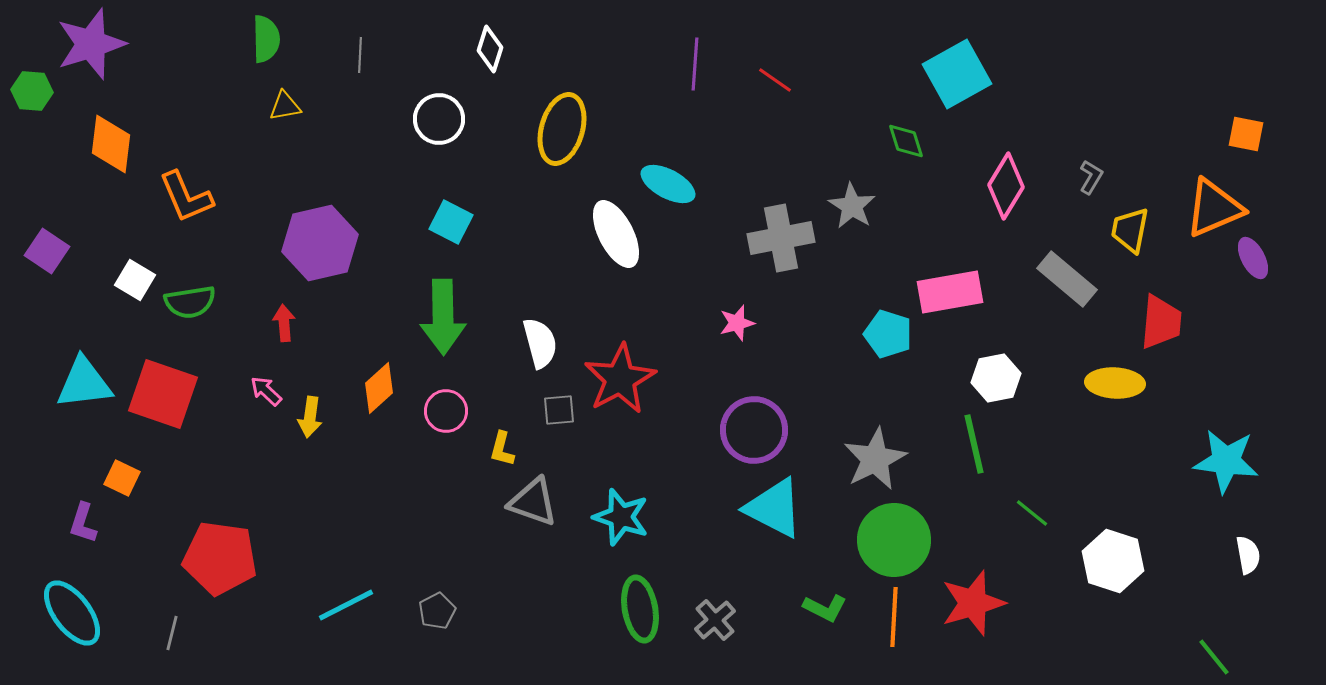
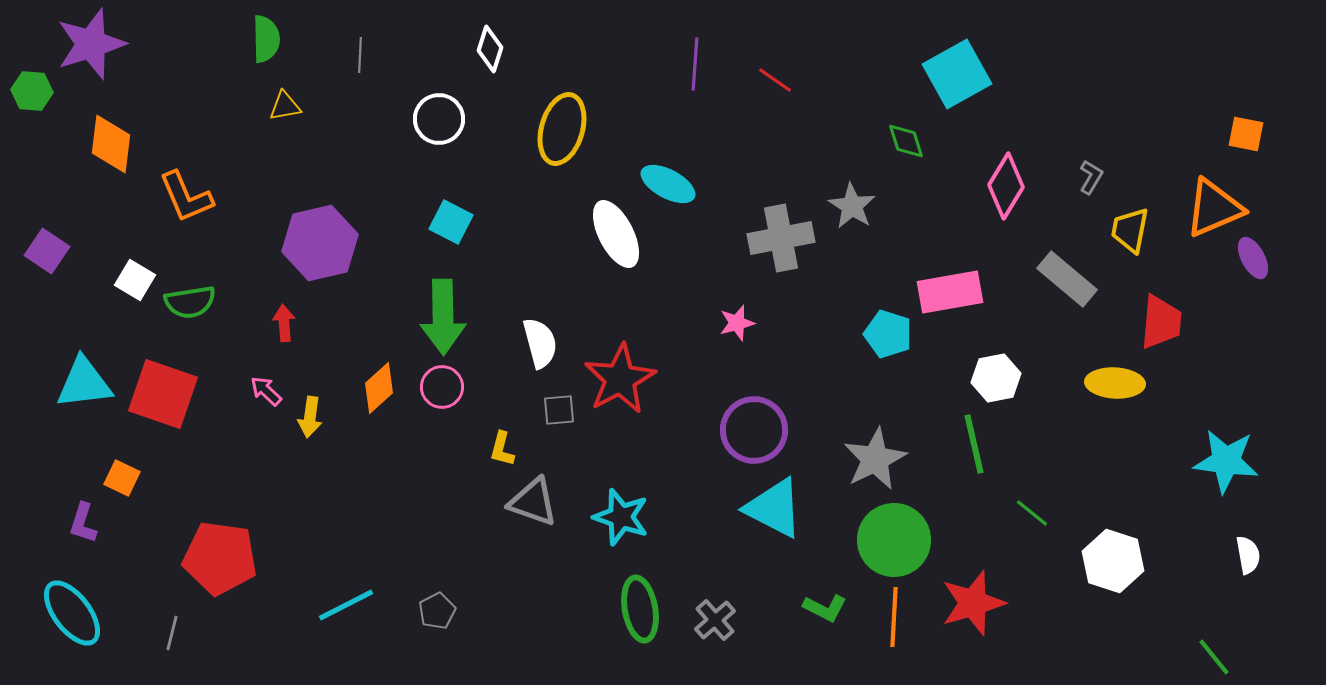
pink circle at (446, 411): moved 4 px left, 24 px up
